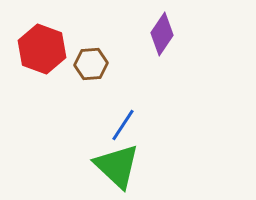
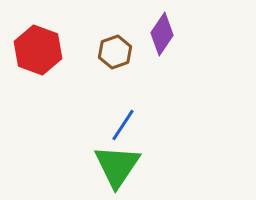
red hexagon: moved 4 px left, 1 px down
brown hexagon: moved 24 px right, 12 px up; rotated 16 degrees counterclockwise
green triangle: rotated 21 degrees clockwise
